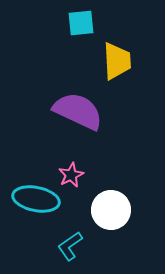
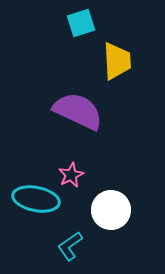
cyan square: rotated 12 degrees counterclockwise
